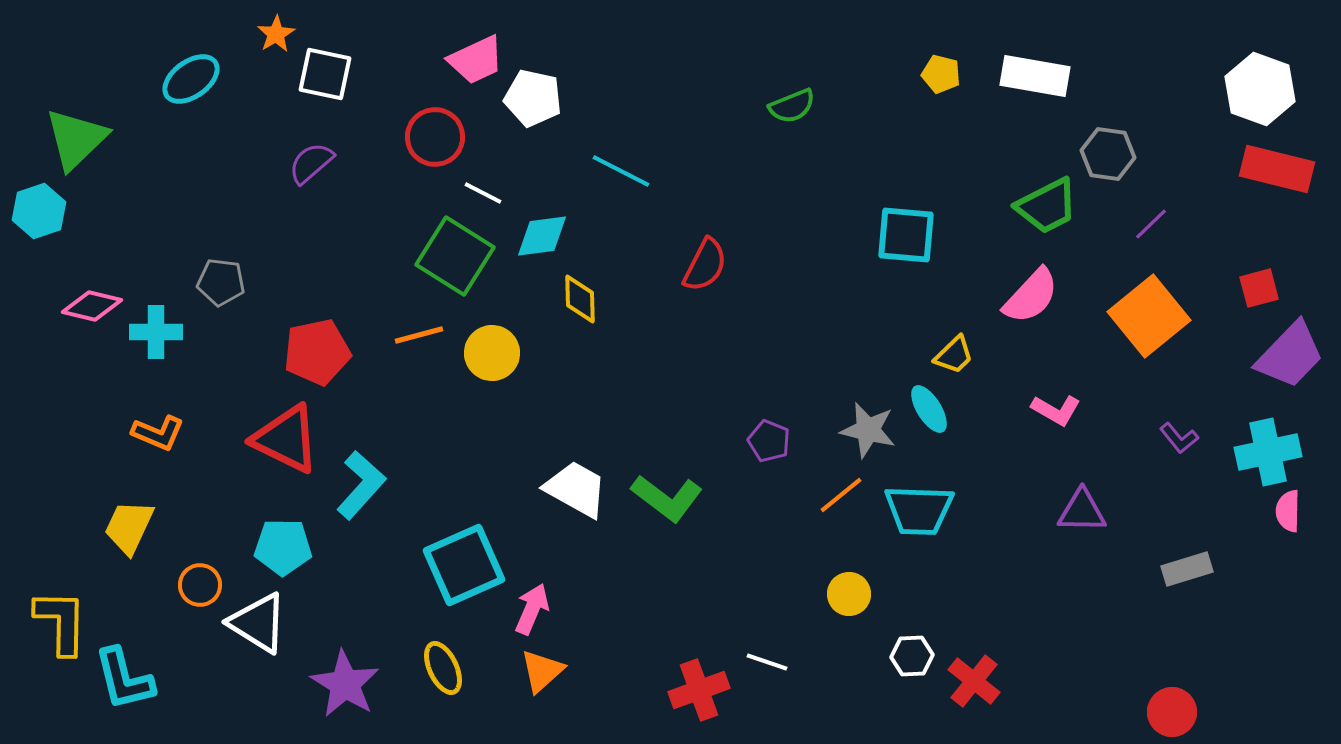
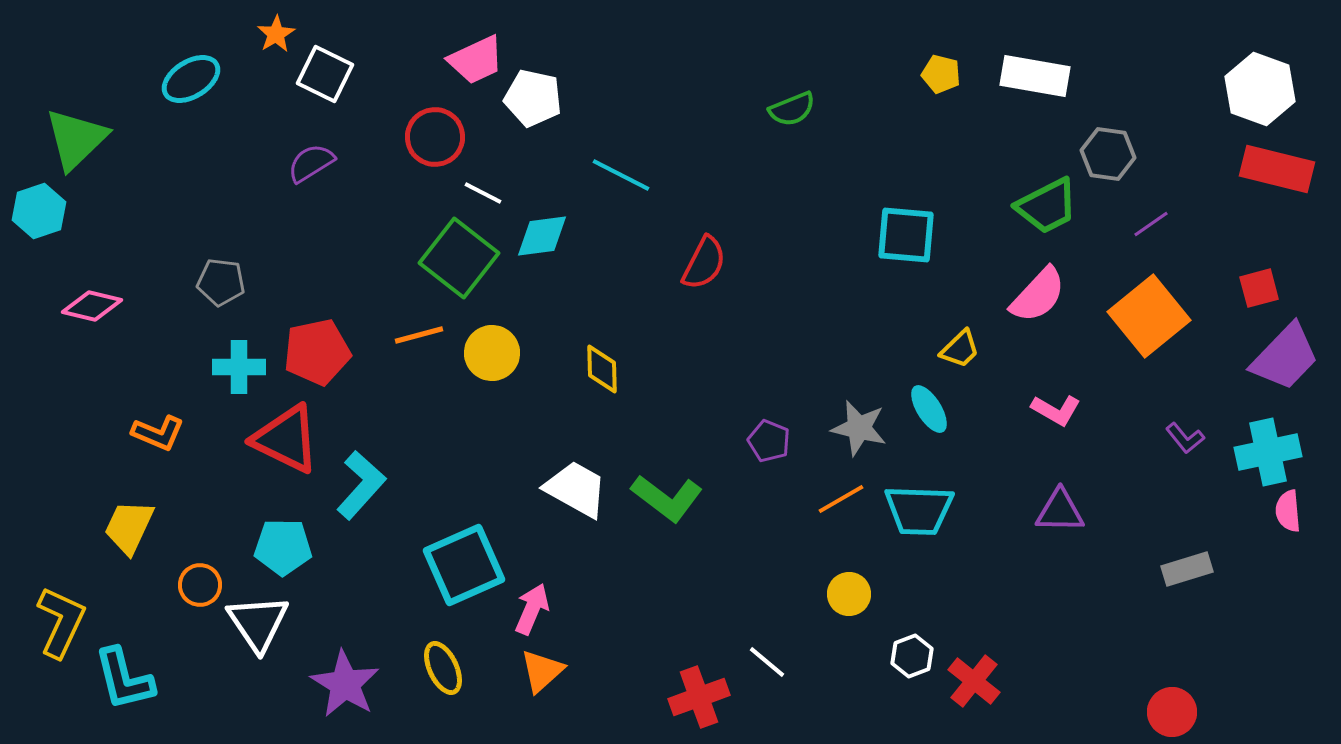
white square at (325, 74): rotated 14 degrees clockwise
cyan ellipse at (191, 79): rotated 4 degrees clockwise
green semicircle at (792, 106): moved 3 px down
purple semicircle at (311, 163): rotated 9 degrees clockwise
cyan line at (621, 171): moved 4 px down
purple line at (1151, 224): rotated 9 degrees clockwise
green square at (455, 256): moved 4 px right, 2 px down; rotated 6 degrees clockwise
red semicircle at (705, 265): moved 1 px left, 2 px up
pink semicircle at (1031, 296): moved 7 px right, 1 px up
yellow diamond at (580, 299): moved 22 px right, 70 px down
cyan cross at (156, 332): moved 83 px right, 35 px down
yellow trapezoid at (954, 355): moved 6 px right, 6 px up
purple trapezoid at (1290, 355): moved 5 px left, 2 px down
gray star at (868, 430): moved 9 px left, 2 px up
purple L-shape at (1179, 438): moved 6 px right
orange line at (841, 495): moved 4 px down; rotated 9 degrees clockwise
purple triangle at (1082, 511): moved 22 px left
pink semicircle at (1288, 511): rotated 6 degrees counterclockwise
yellow L-shape at (61, 622): rotated 24 degrees clockwise
white triangle at (258, 623): rotated 24 degrees clockwise
white hexagon at (912, 656): rotated 18 degrees counterclockwise
white line at (767, 662): rotated 21 degrees clockwise
red cross at (699, 690): moved 7 px down
